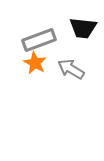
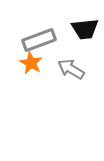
black trapezoid: moved 2 px right, 1 px down; rotated 12 degrees counterclockwise
orange star: moved 4 px left
